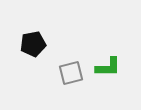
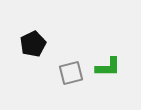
black pentagon: rotated 15 degrees counterclockwise
